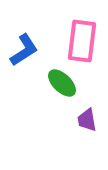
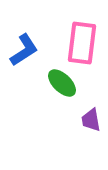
pink rectangle: moved 2 px down
purple trapezoid: moved 4 px right
